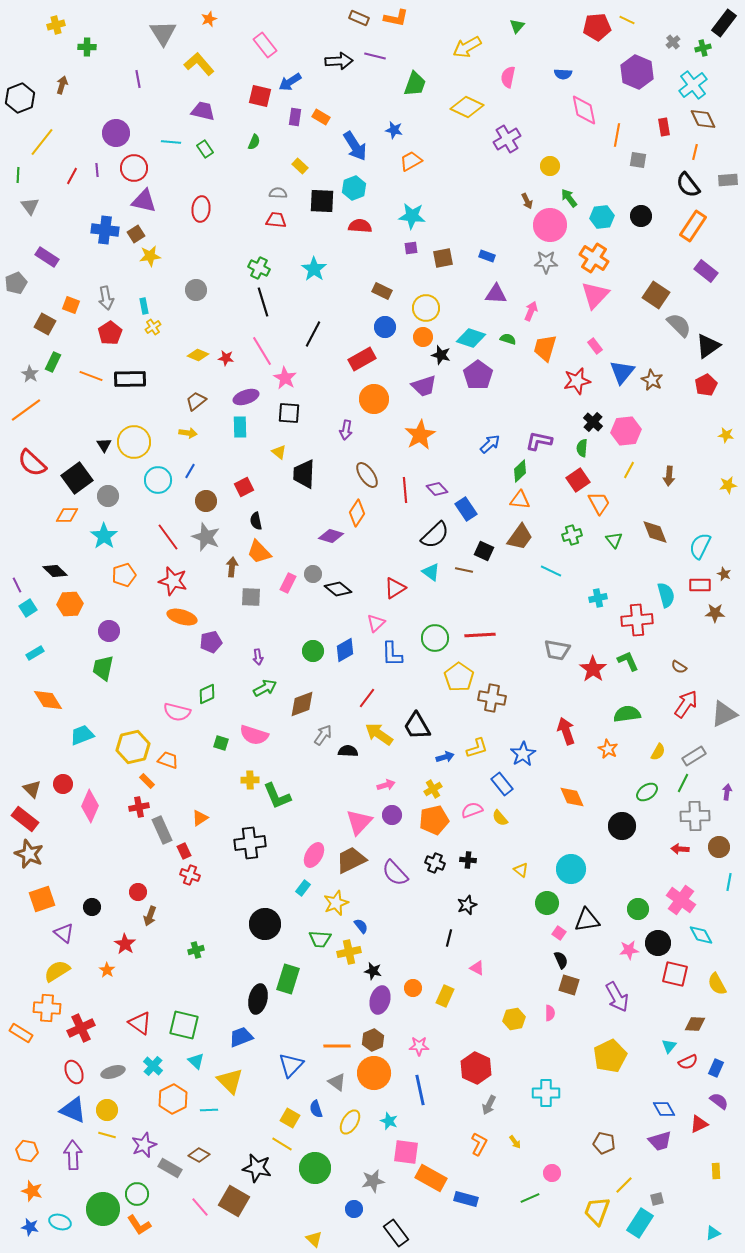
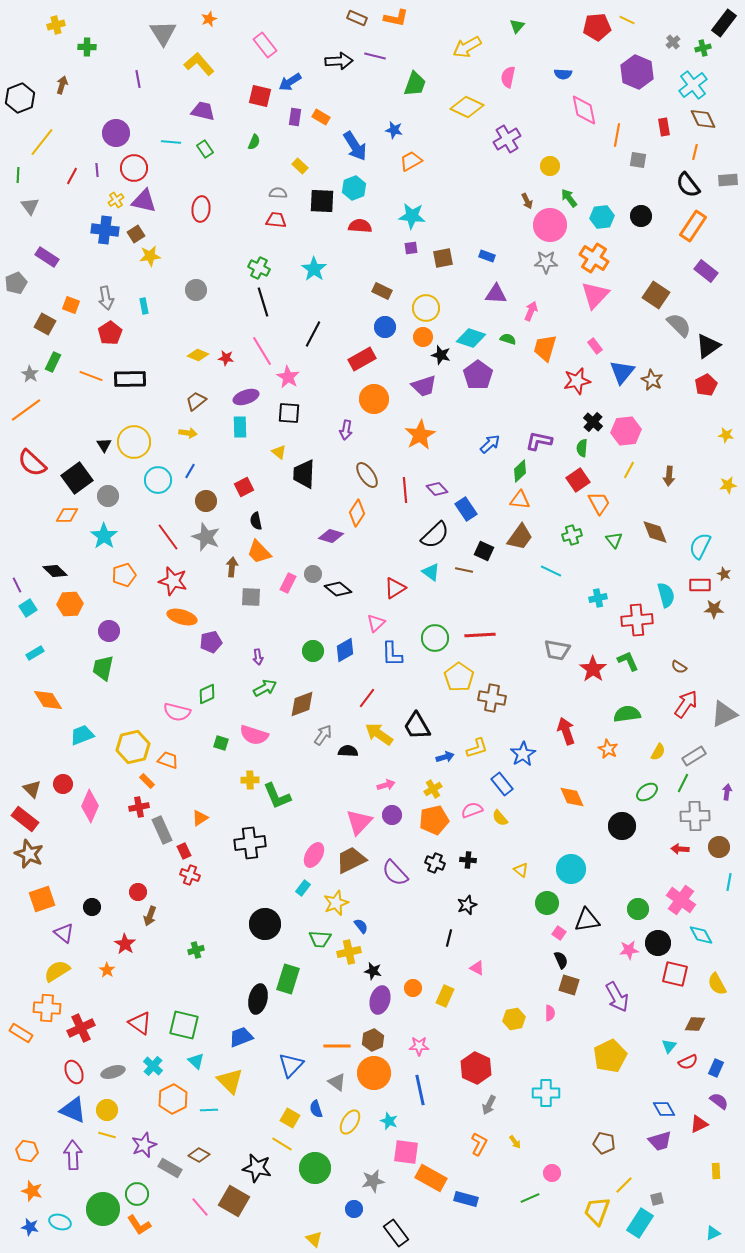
brown rectangle at (359, 18): moved 2 px left
yellow cross at (153, 327): moved 37 px left, 127 px up
pink star at (285, 378): moved 3 px right, 1 px up
brown star at (715, 613): moved 1 px left, 4 px up
